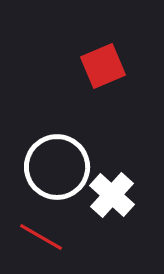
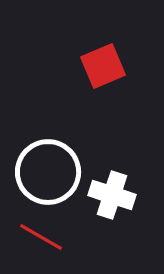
white circle: moved 9 px left, 5 px down
white cross: rotated 24 degrees counterclockwise
